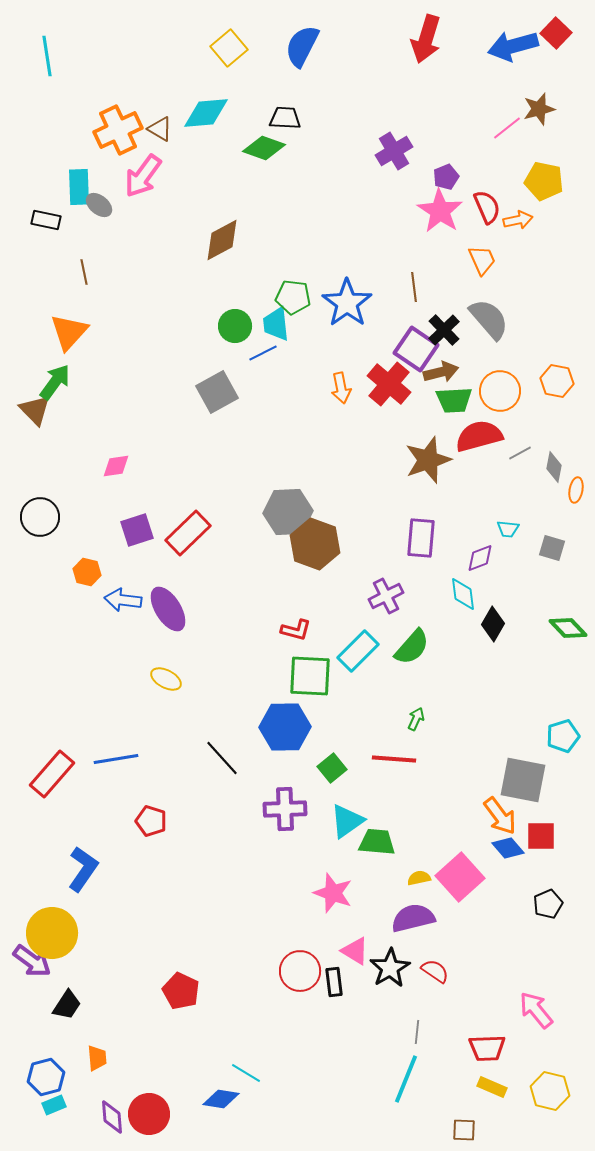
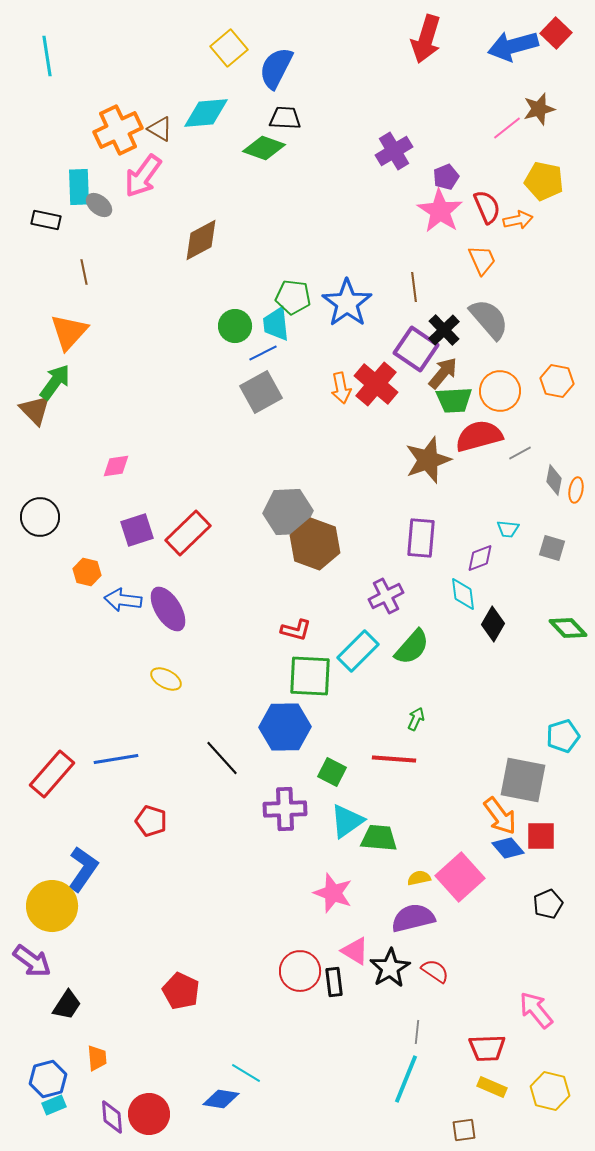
blue semicircle at (302, 46): moved 26 px left, 22 px down
brown diamond at (222, 240): moved 21 px left
brown arrow at (441, 372): moved 2 px right, 1 px down; rotated 36 degrees counterclockwise
red cross at (389, 384): moved 13 px left
gray square at (217, 392): moved 44 px right
gray diamond at (554, 467): moved 13 px down
green square at (332, 768): moved 4 px down; rotated 24 degrees counterclockwise
green trapezoid at (377, 842): moved 2 px right, 4 px up
yellow circle at (52, 933): moved 27 px up
blue hexagon at (46, 1077): moved 2 px right, 2 px down
brown square at (464, 1130): rotated 10 degrees counterclockwise
